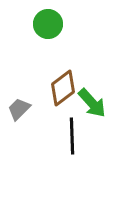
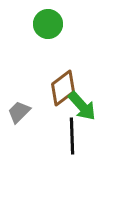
green arrow: moved 10 px left, 3 px down
gray trapezoid: moved 3 px down
